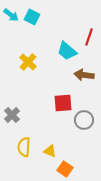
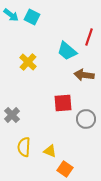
gray circle: moved 2 px right, 1 px up
